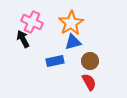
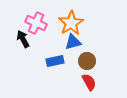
pink cross: moved 4 px right, 1 px down
brown circle: moved 3 px left
